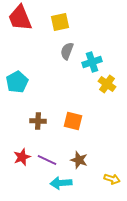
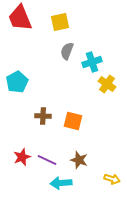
brown cross: moved 5 px right, 5 px up
